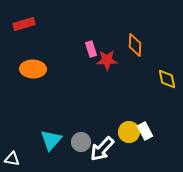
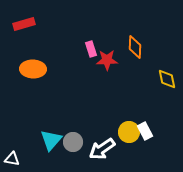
orange diamond: moved 2 px down
gray circle: moved 8 px left
white arrow: rotated 12 degrees clockwise
